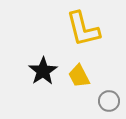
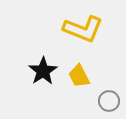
yellow L-shape: rotated 54 degrees counterclockwise
